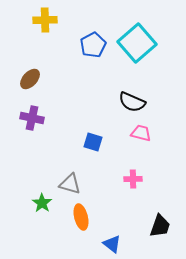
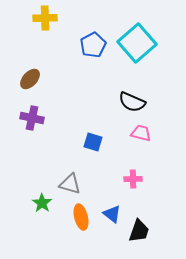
yellow cross: moved 2 px up
black trapezoid: moved 21 px left, 5 px down
blue triangle: moved 30 px up
